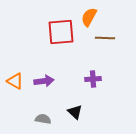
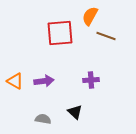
orange semicircle: moved 1 px right, 1 px up
red square: moved 1 px left, 1 px down
brown line: moved 1 px right, 2 px up; rotated 18 degrees clockwise
purple cross: moved 2 px left, 1 px down
